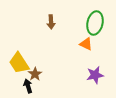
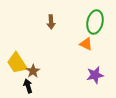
green ellipse: moved 1 px up
yellow trapezoid: moved 2 px left
brown star: moved 2 px left, 3 px up
